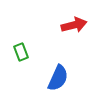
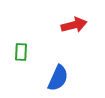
green rectangle: rotated 24 degrees clockwise
